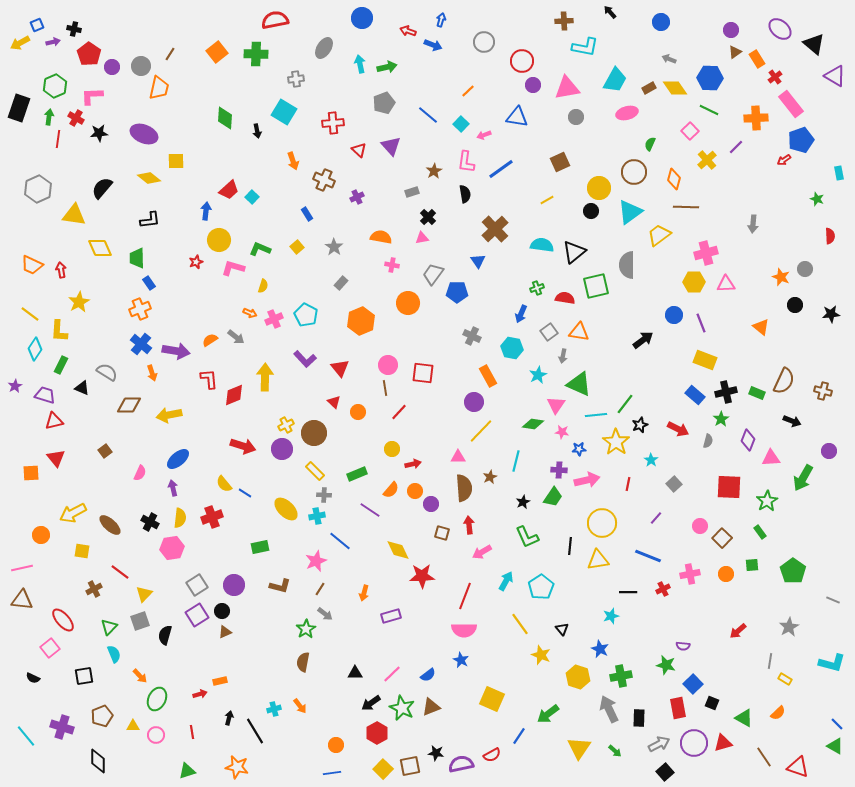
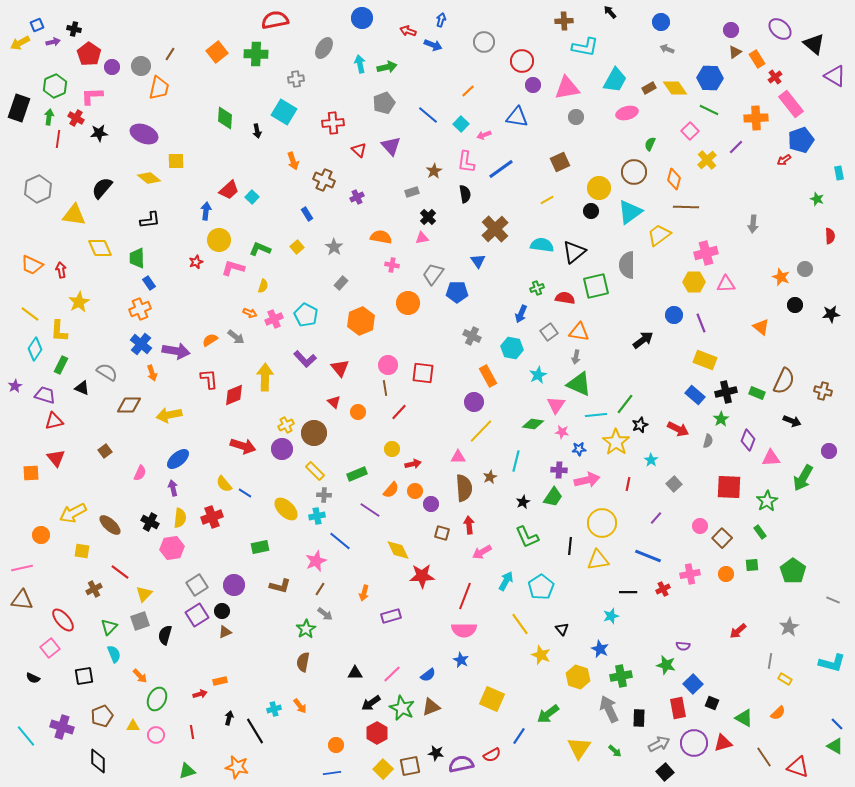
gray arrow at (669, 59): moved 2 px left, 10 px up
gray arrow at (563, 356): moved 13 px right, 1 px down
